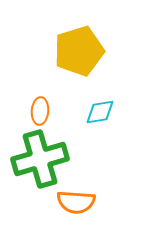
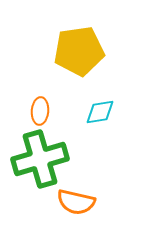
yellow pentagon: rotated 9 degrees clockwise
orange semicircle: rotated 9 degrees clockwise
